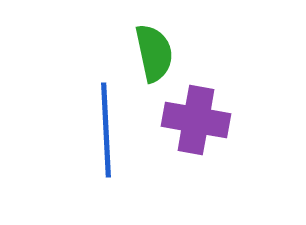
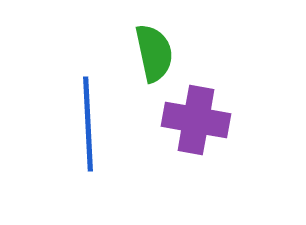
blue line: moved 18 px left, 6 px up
